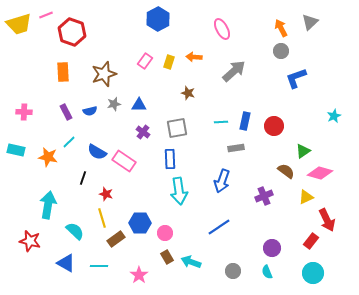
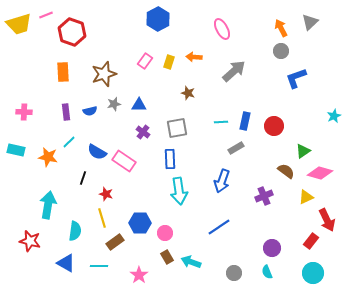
purple rectangle at (66, 112): rotated 21 degrees clockwise
gray rectangle at (236, 148): rotated 21 degrees counterclockwise
cyan semicircle at (75, 231): rotated 54 degrees clockwise
brown rectangle at (116, 239): moved 1 px left, 3 px down
gray circle at (233, 271): moved 1 px right, 2 px down
